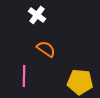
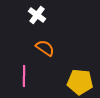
orange semicircle: moved 1 px left, 1 px up
